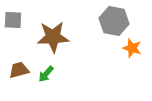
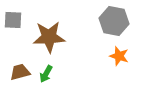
brown star: moved 4 px left
orange star: moved 13 px left, 8 px down
brown trapezoid: moved 1 px right, 2 px down
green arrow: rotated 12 degrees counterclockwise
